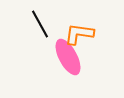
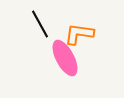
pink ellipse: moved 3 px left, 1 px down
